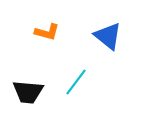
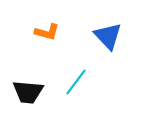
blue triangle: rotated 8 degrees clockwise
